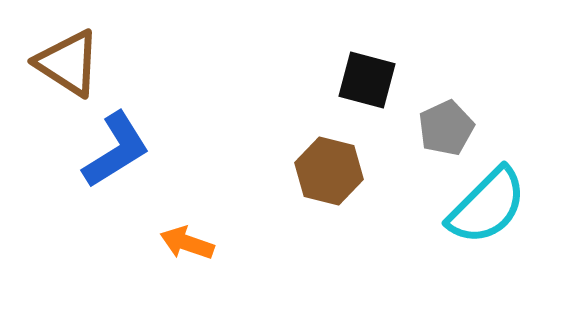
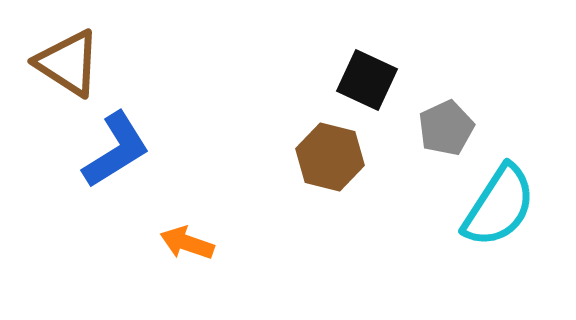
black square: rotated 10 degrees clockwise
brown hexagon: moved 1 px right, 14 px up
cyan semicircle: moved 12 px right; rotated 12 degrees counterclockwise
